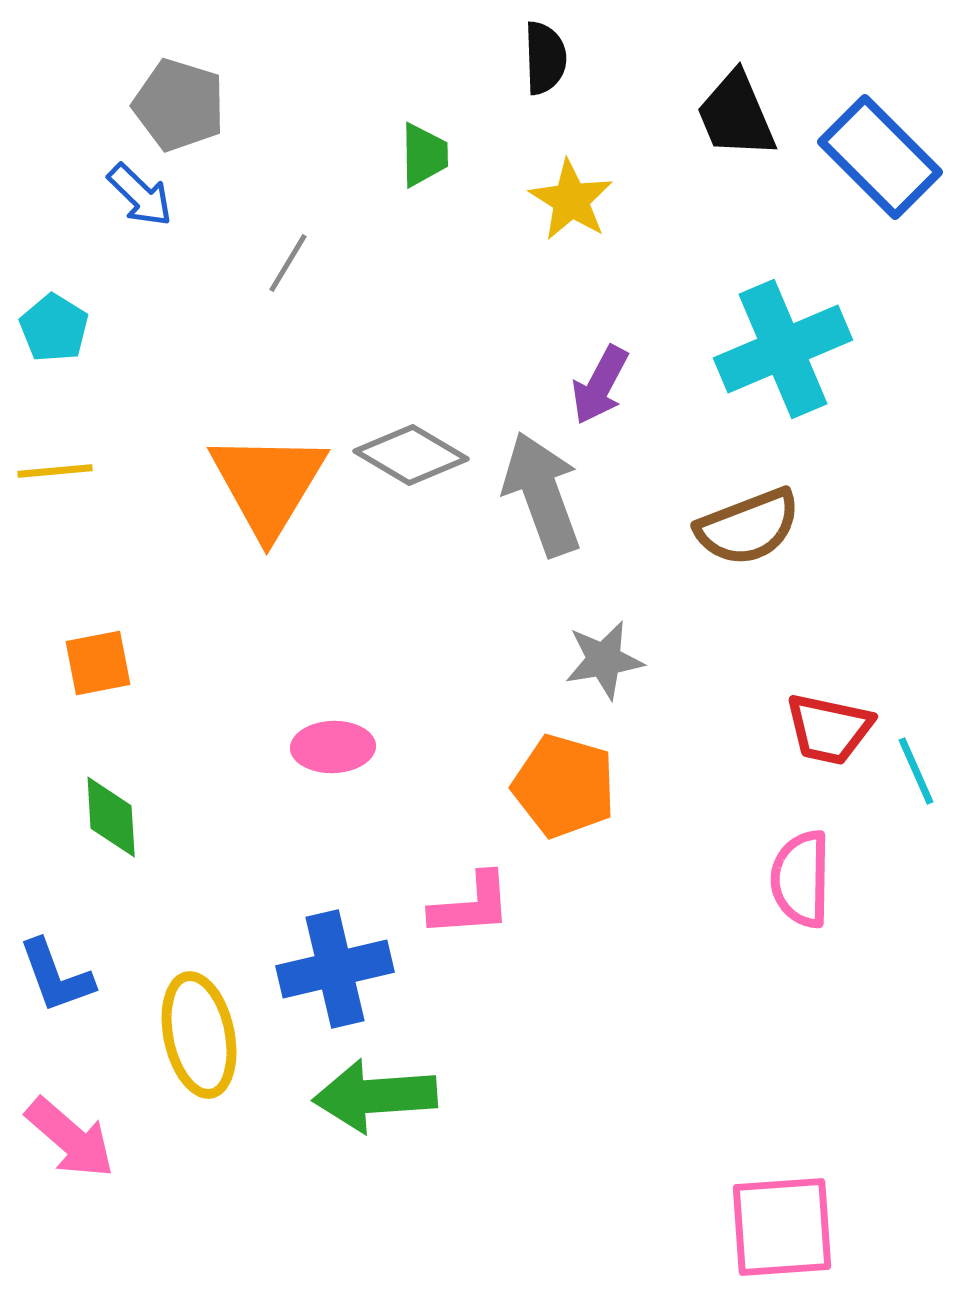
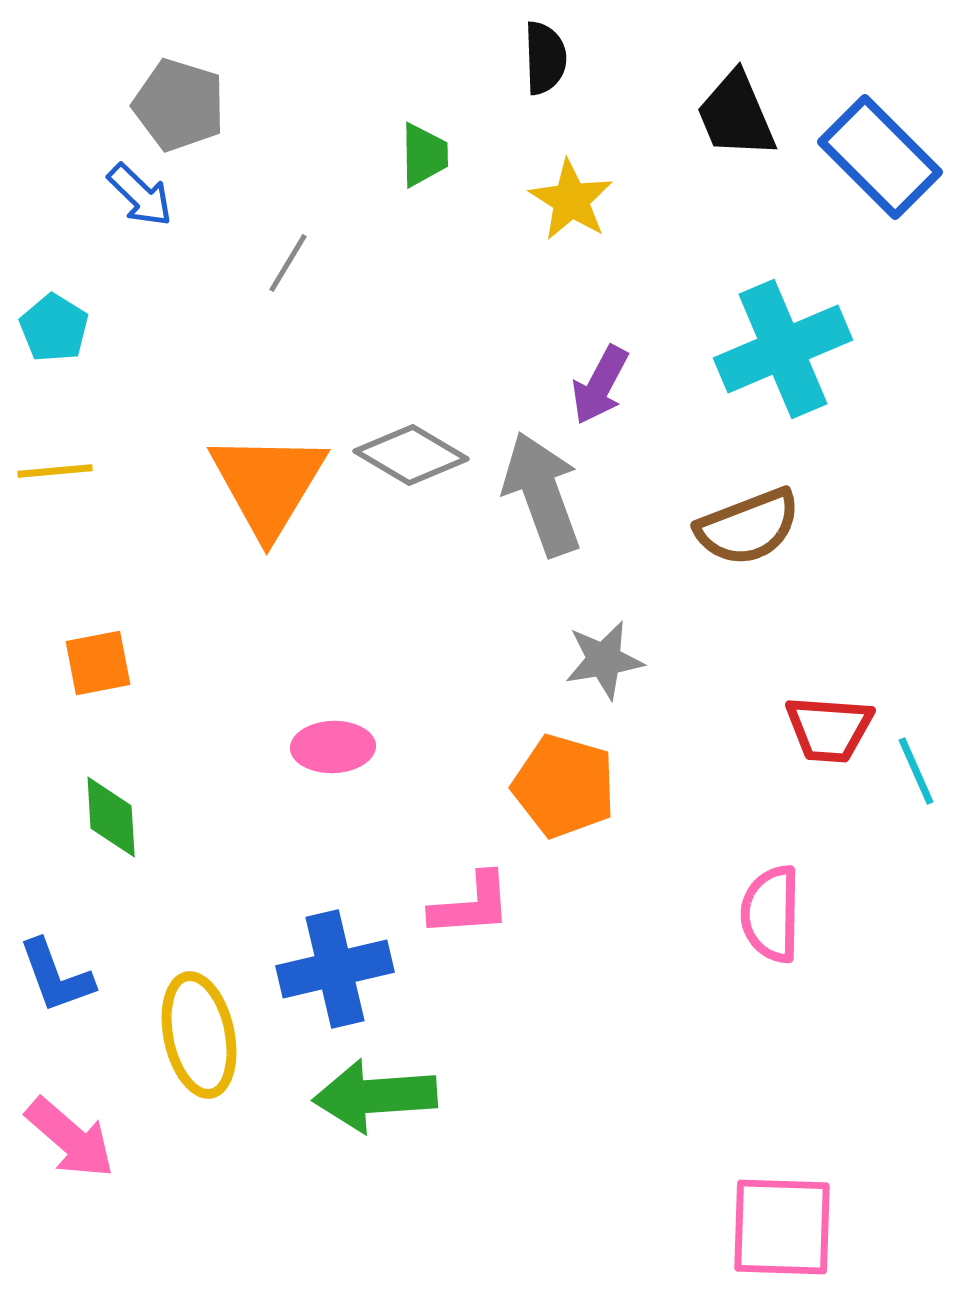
red trapezoid: rotated 8 degrees counterclockwise
pink semicircle: moved 30 px left, 35 px down
pink square: rotated 6 degrees clockwise
